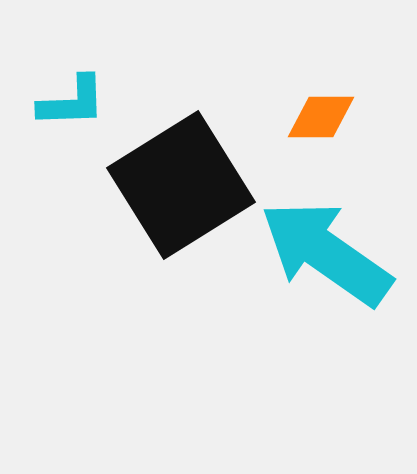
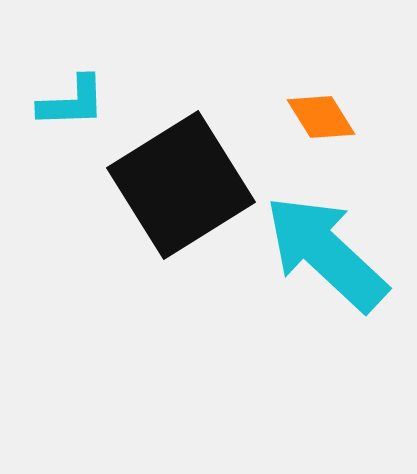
orange diamond: rotated 58 degrees clockwise
cyan arrow: rotated 8 degrees clockwise
